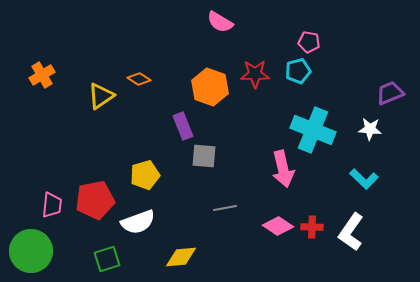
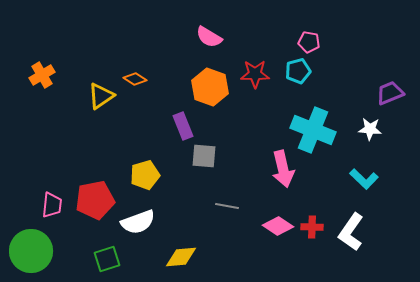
pink semicircle: moved 11 px left, 15 px down
orange diamond: moved 4 px left
gray line: moved 2 px right, 2 px up; rotated 20 degrees clockwise
